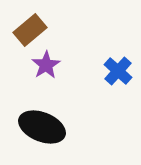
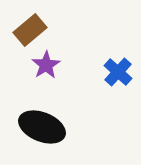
blue cross: moved 1 px down
